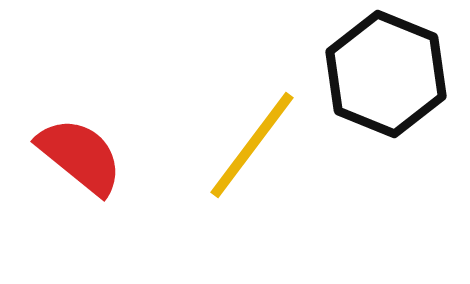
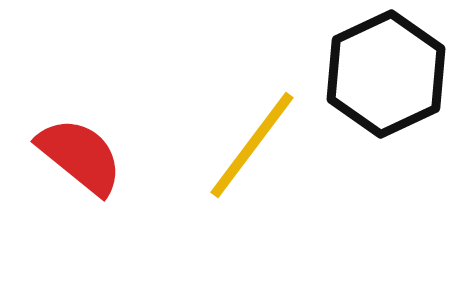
black hexagon: rotated 13 degrees clockwise
